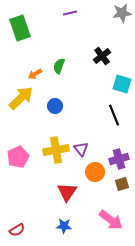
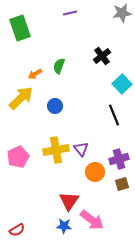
cyan square: rotated 30 degrees clockwise
red triangle: moved 2 px right, 9 px down
pink arrow: moved 19 px left
